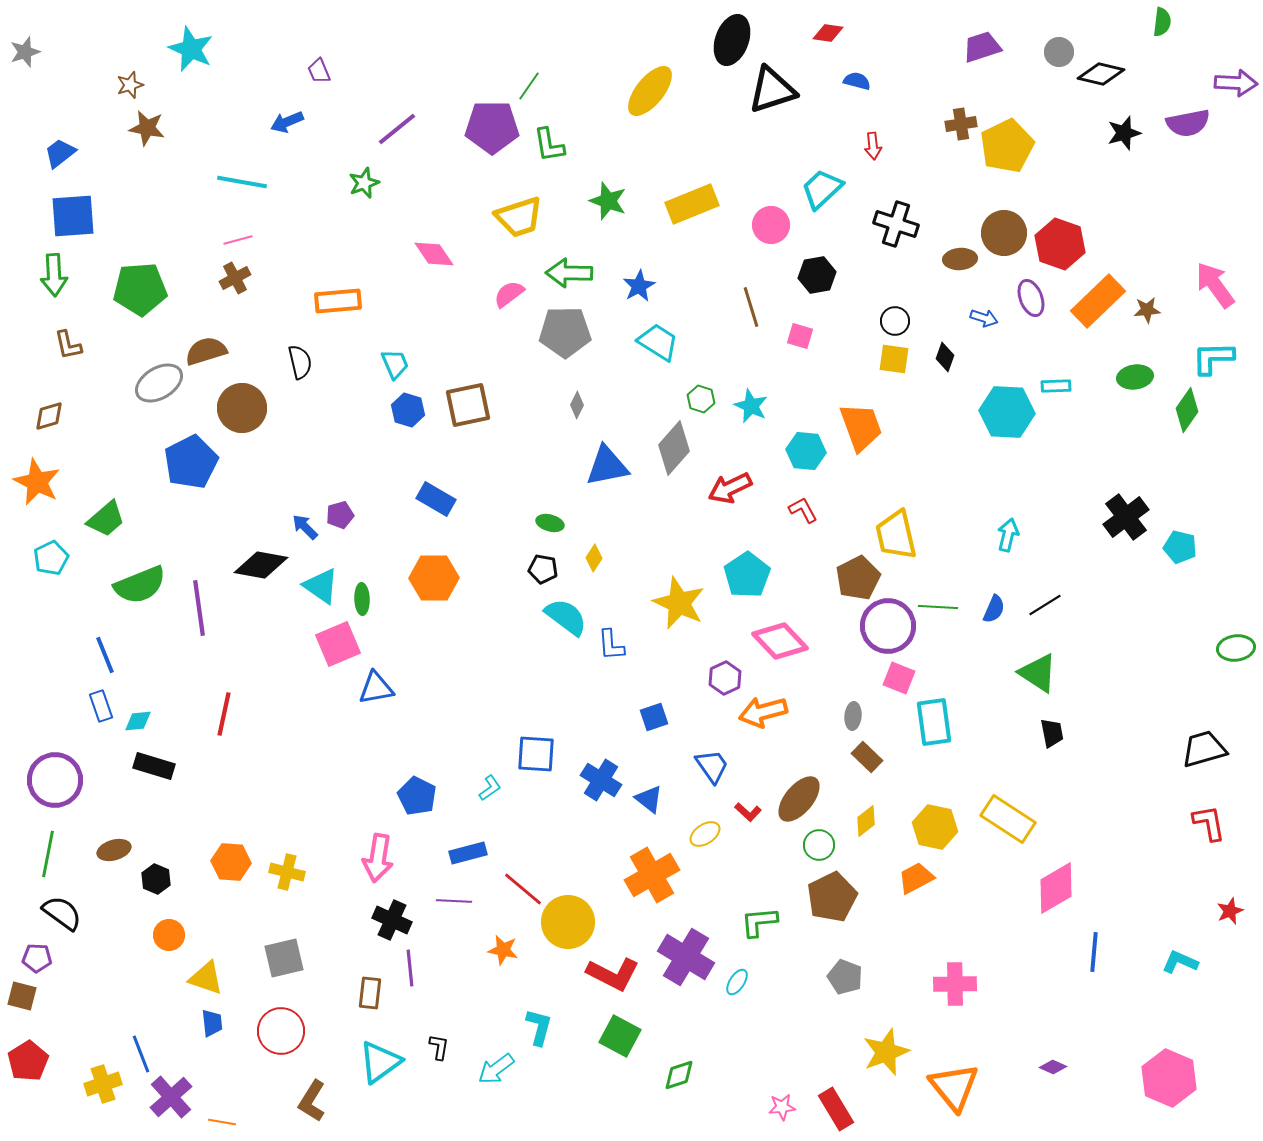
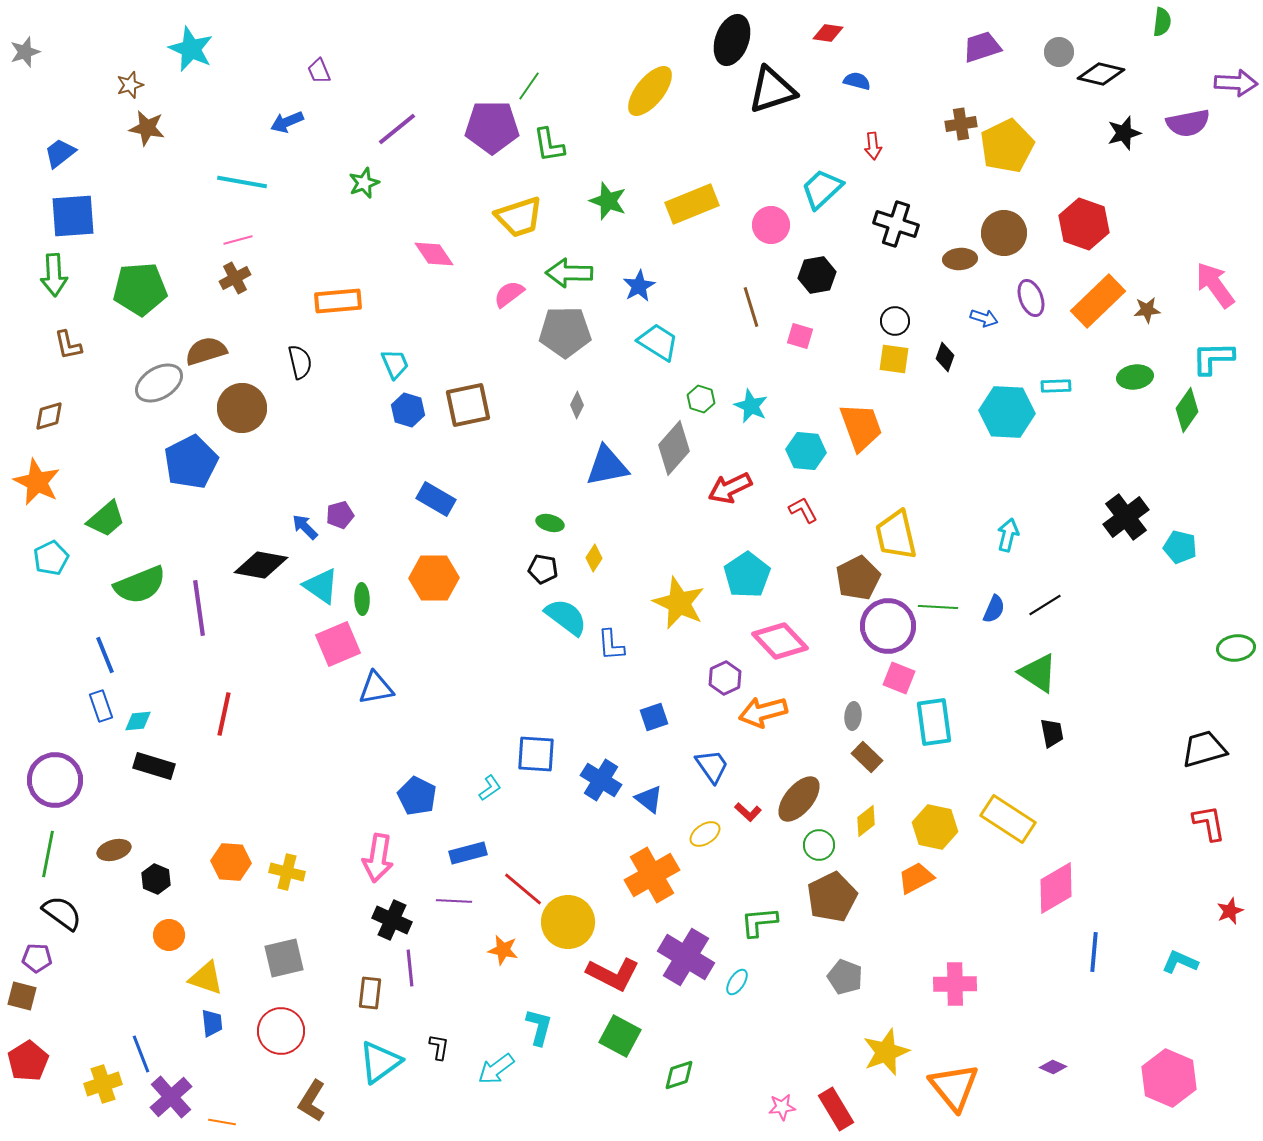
red hexagon at (1060, 244): moved 24 px right, 20 px up
